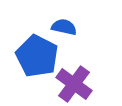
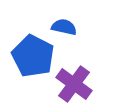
blue pentagon: moved 4 px left
